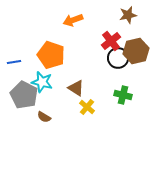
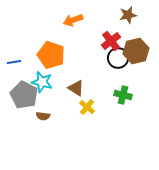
brown semicircle: moved 1 px left, 1 px up; rotated 24 degrees counterclockwise
